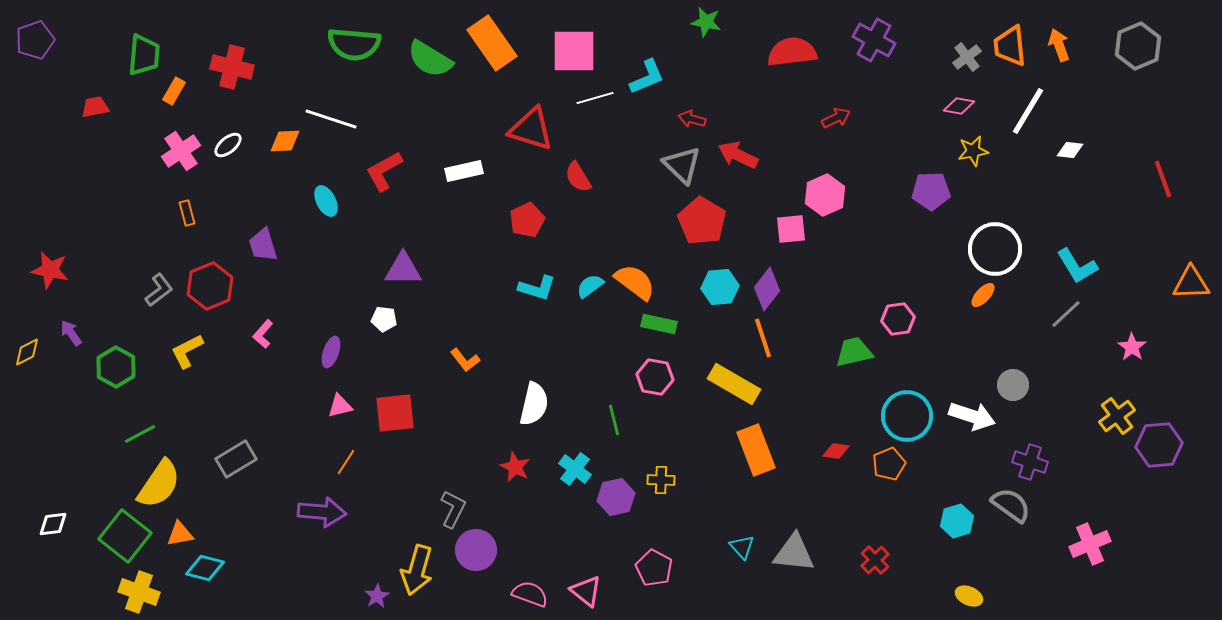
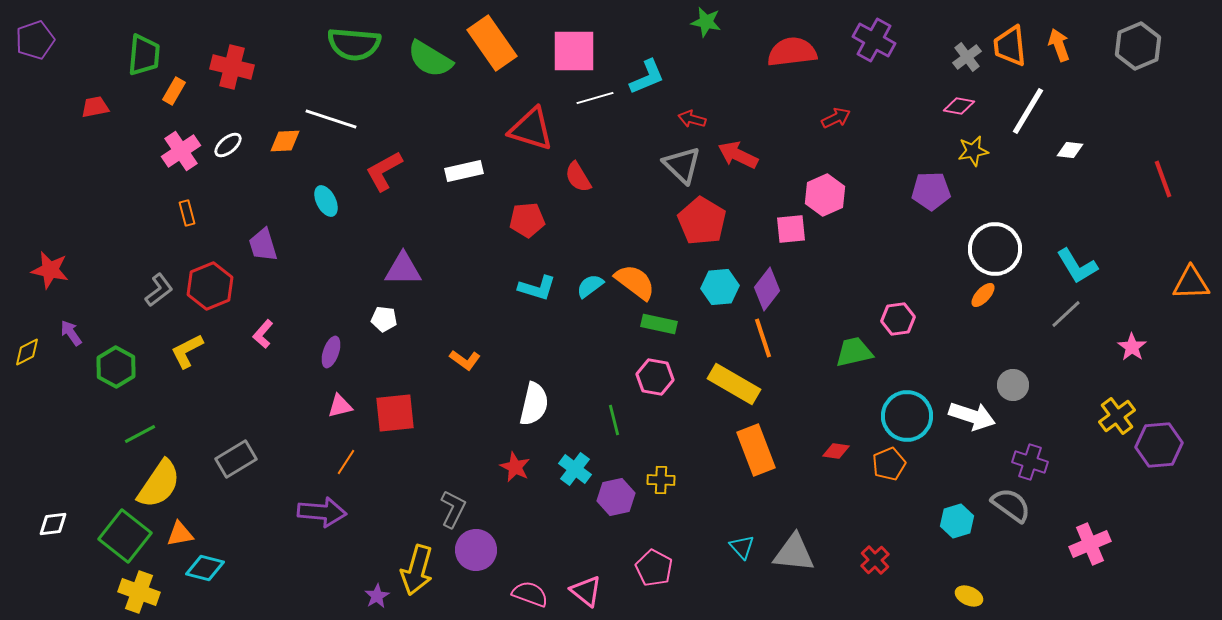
red pentagon at (527, 220): rotated 20 degrees clockwise
orange L-shape at (465, 360): rotated 16 degrees counterclockwise
